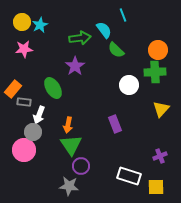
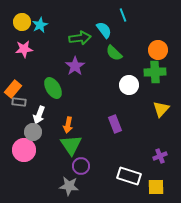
green semicircle: moved 2 px left, 3 px down
gray rectangle: moved 5 px left
